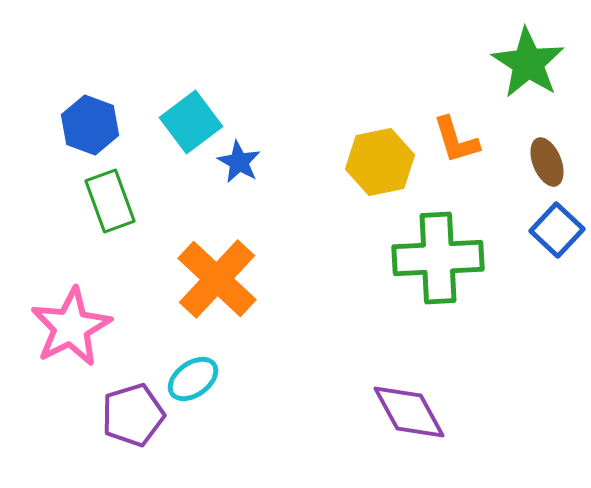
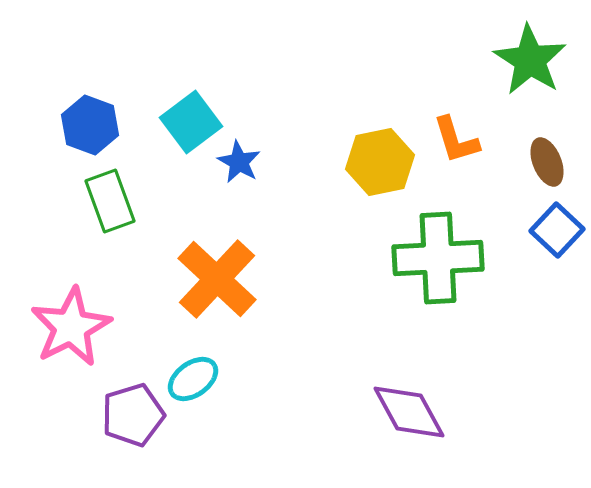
green star: moved 2 px right, 3 px up
